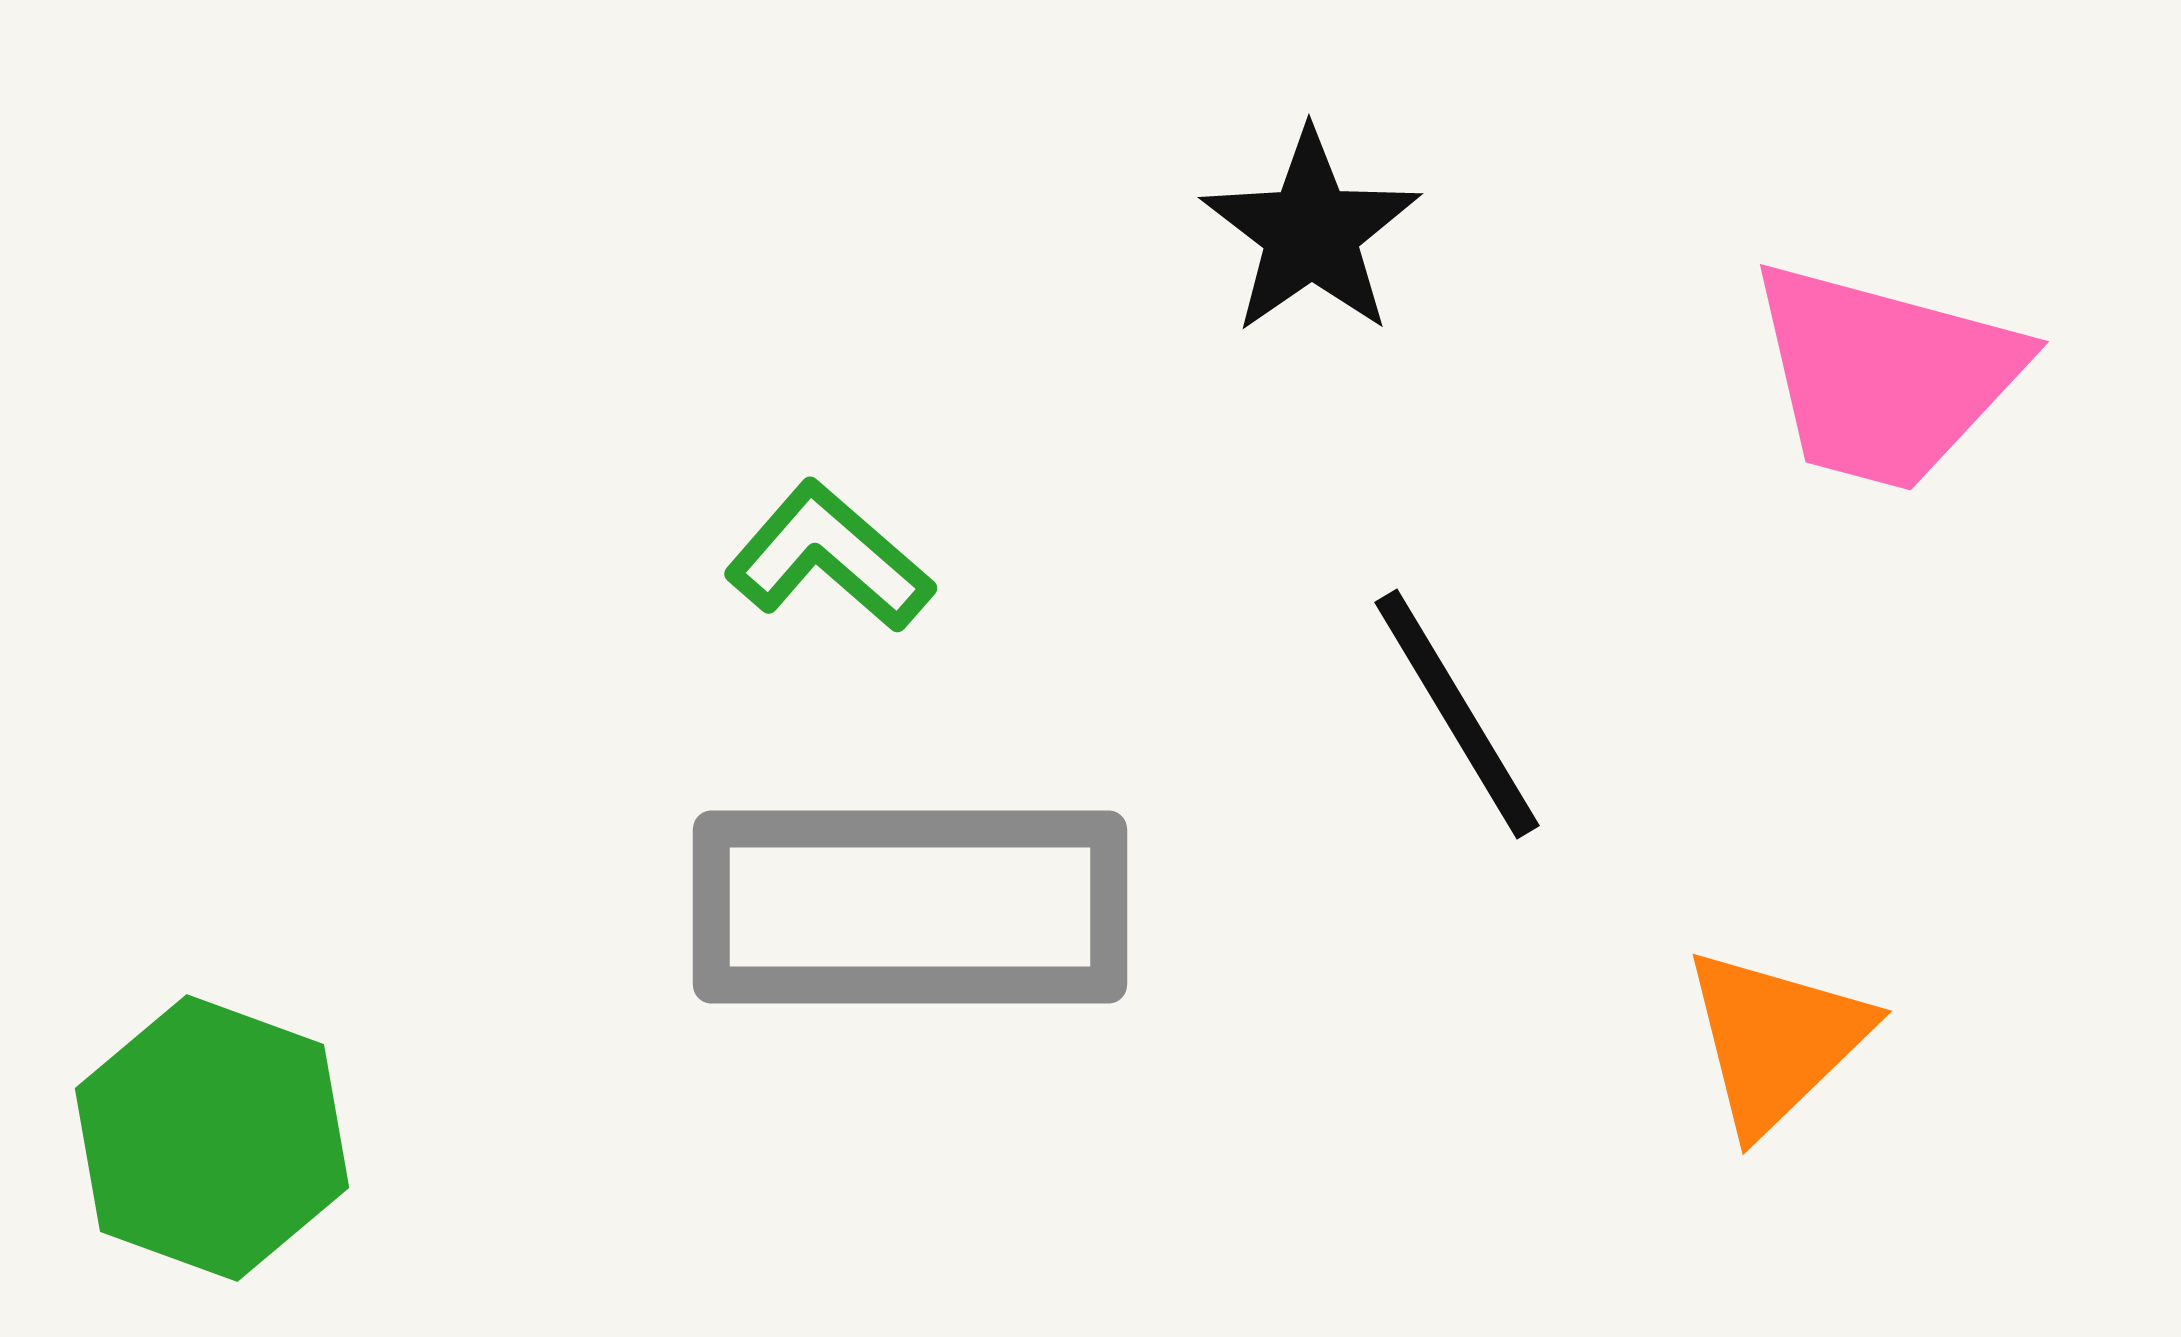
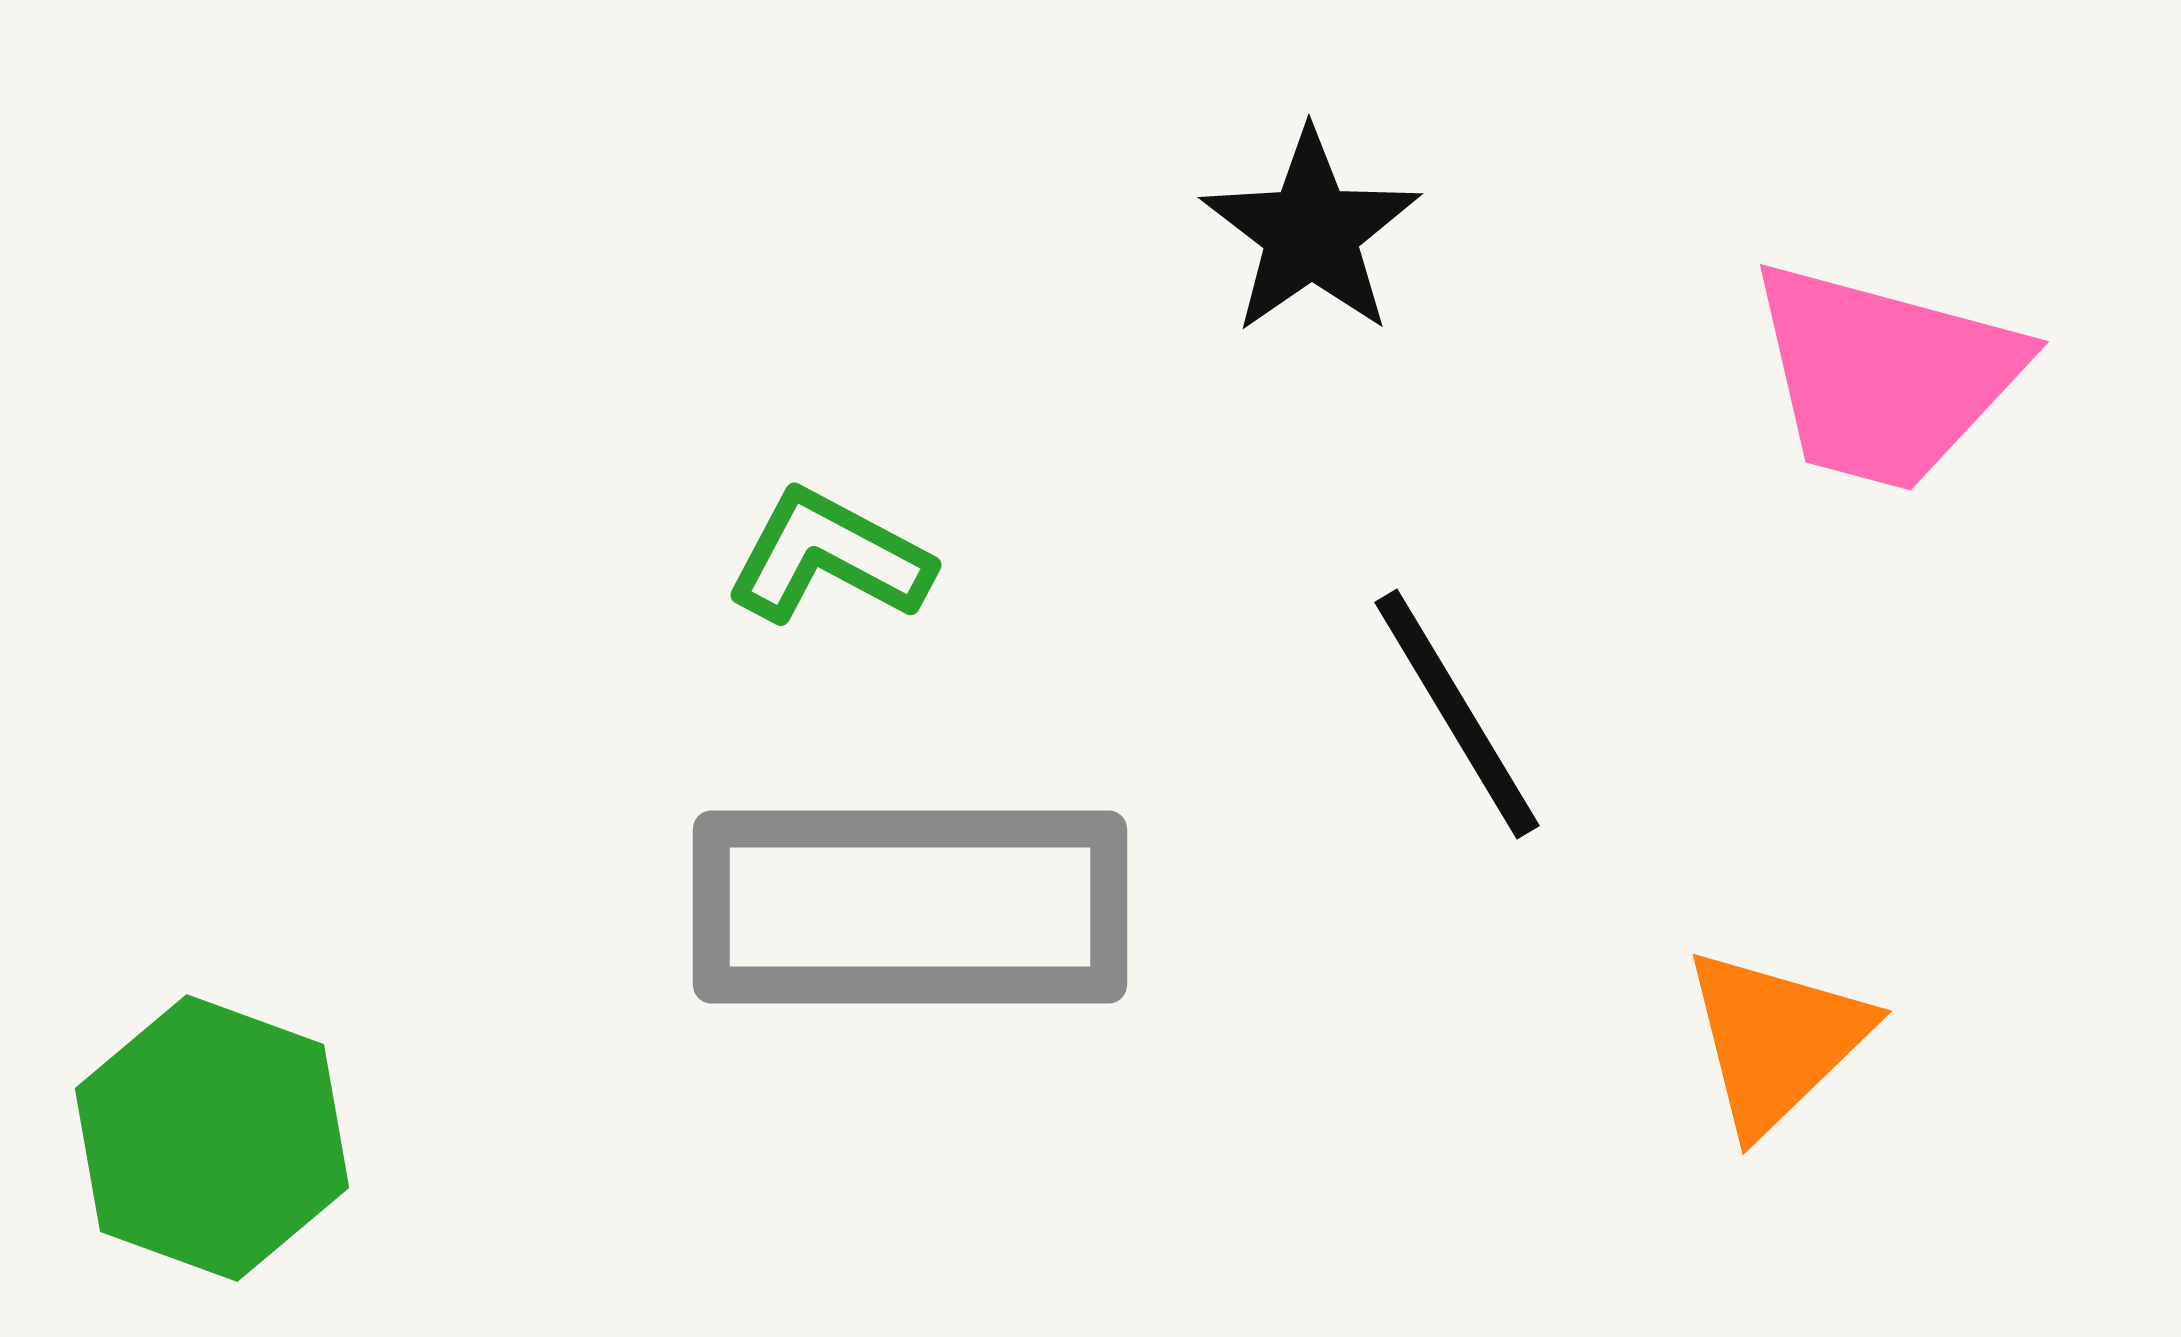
green L-shape: rotated 13 degrees counterclockwise
